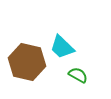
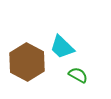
brown hexagon: rotated 15 degrees clockwise
